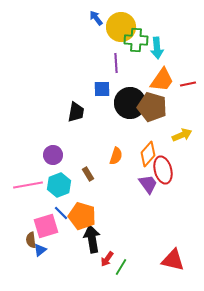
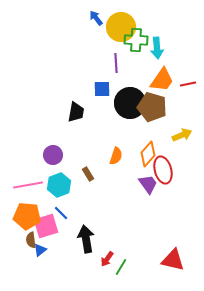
orange pentagon: moved 55 px left; rotated 12 degrees counterclockwise
black arrow: moved 6 px left
